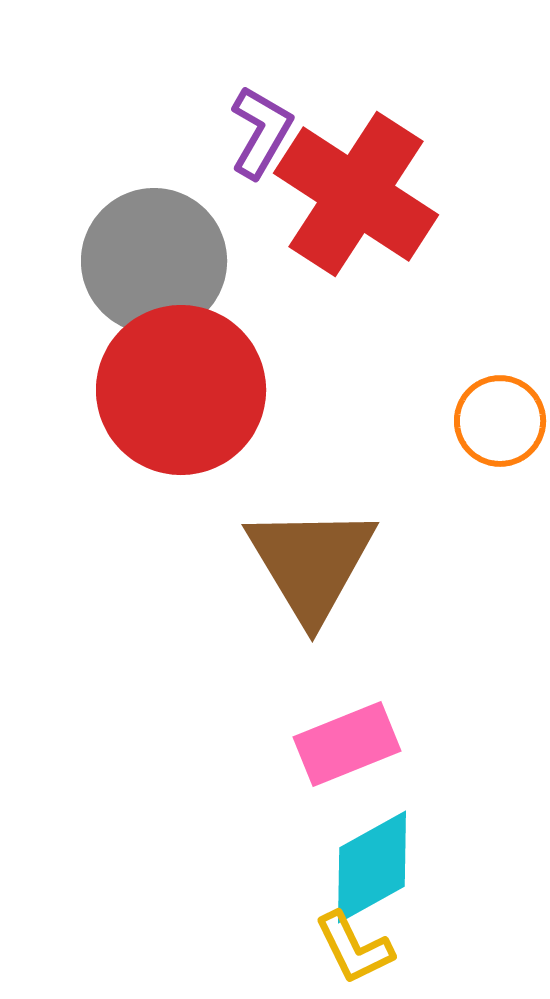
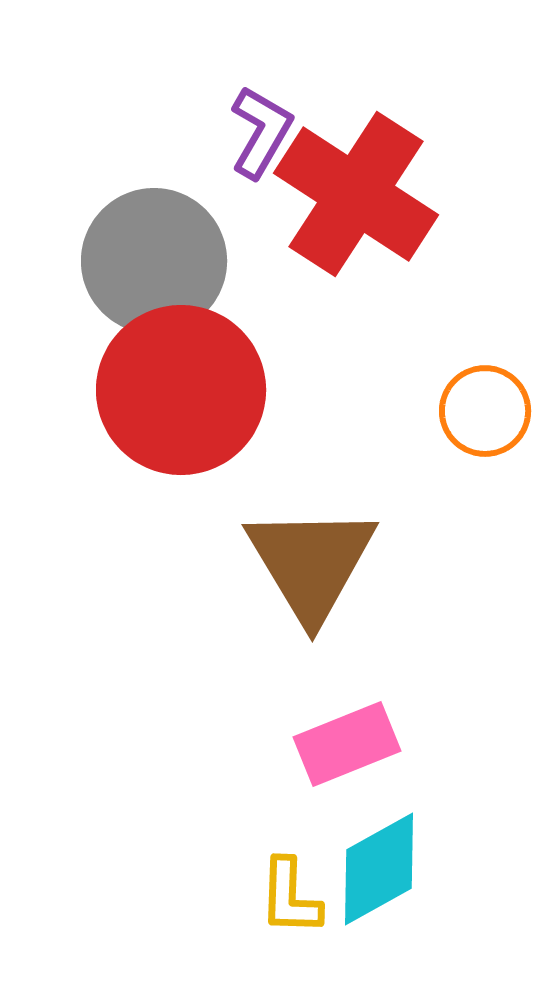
orange circle: moved 15 px left, 10 px up
cyan diamond: moved 7 px right, 2 px down
yellow L-shape: moved 64 px left, 51 px up; rotated 28 degrees clockwise
